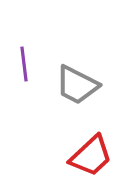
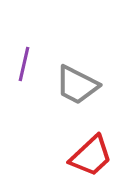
purple line: rotated 20 degrees clockwise
